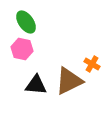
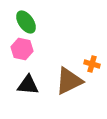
orange cross: rotated 14 degrees counterclockwise
black triangle: moved 8 px left
